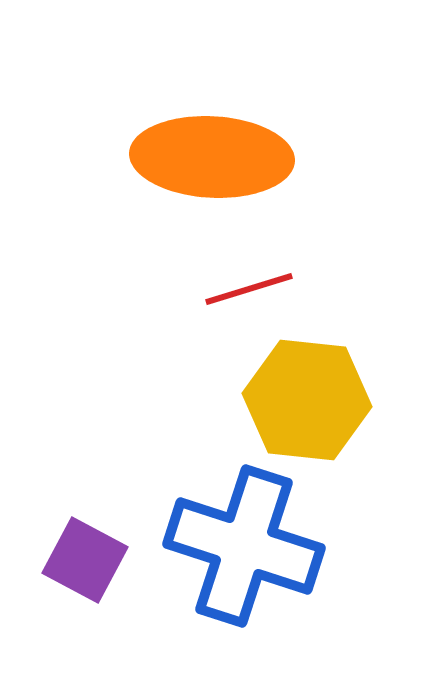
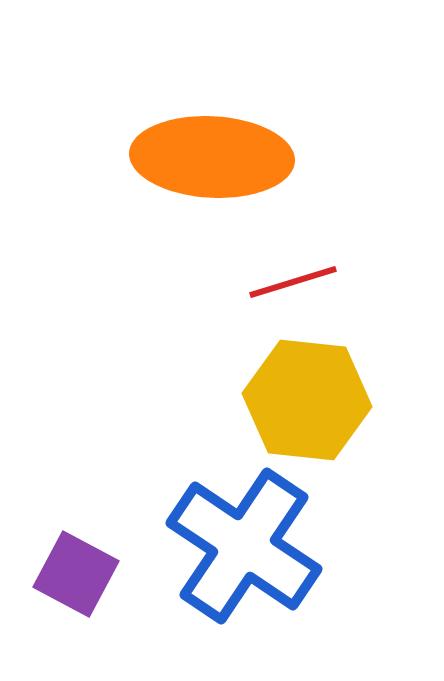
red line: moved 44 px right, 7 px up
blue cross: rotated 16 degrees clockwise
purple square: moved 9 px left, 14 px down
